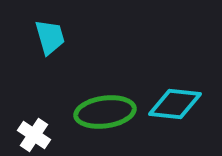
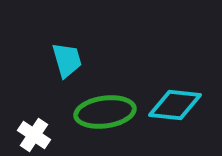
cyan trapezoid: moved 17 px right, 23 px down
cyan diamond: moved 1 px down
